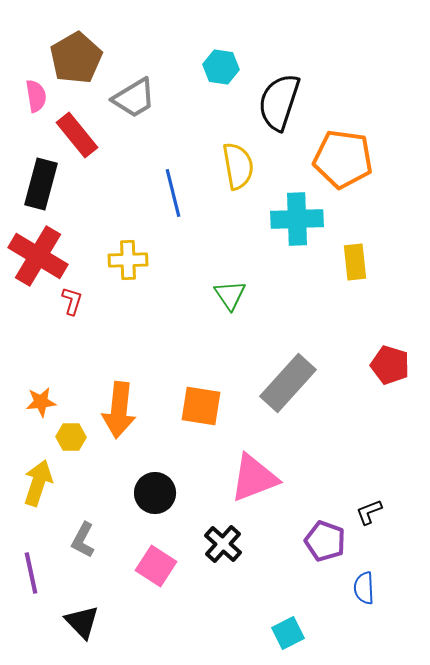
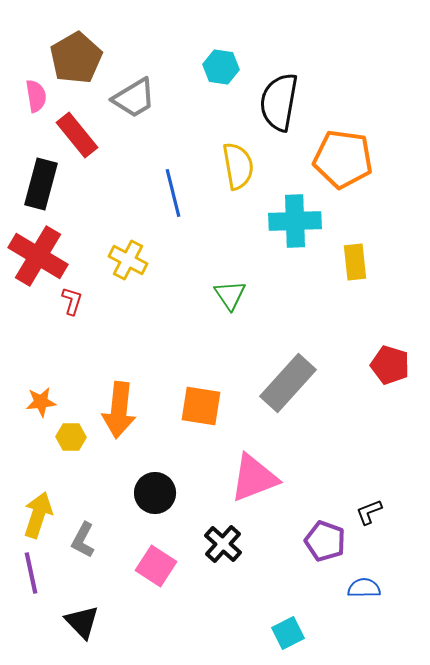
black semicircle: rotated 8 degrees counterclockwise
cyan cross: moved 2 px left, 2 px down
yellow cross: rotated 30 degrees clockwise
yellow arrow: moved 32 px down
blue semicircle: rotated 92 degrees clockwise
